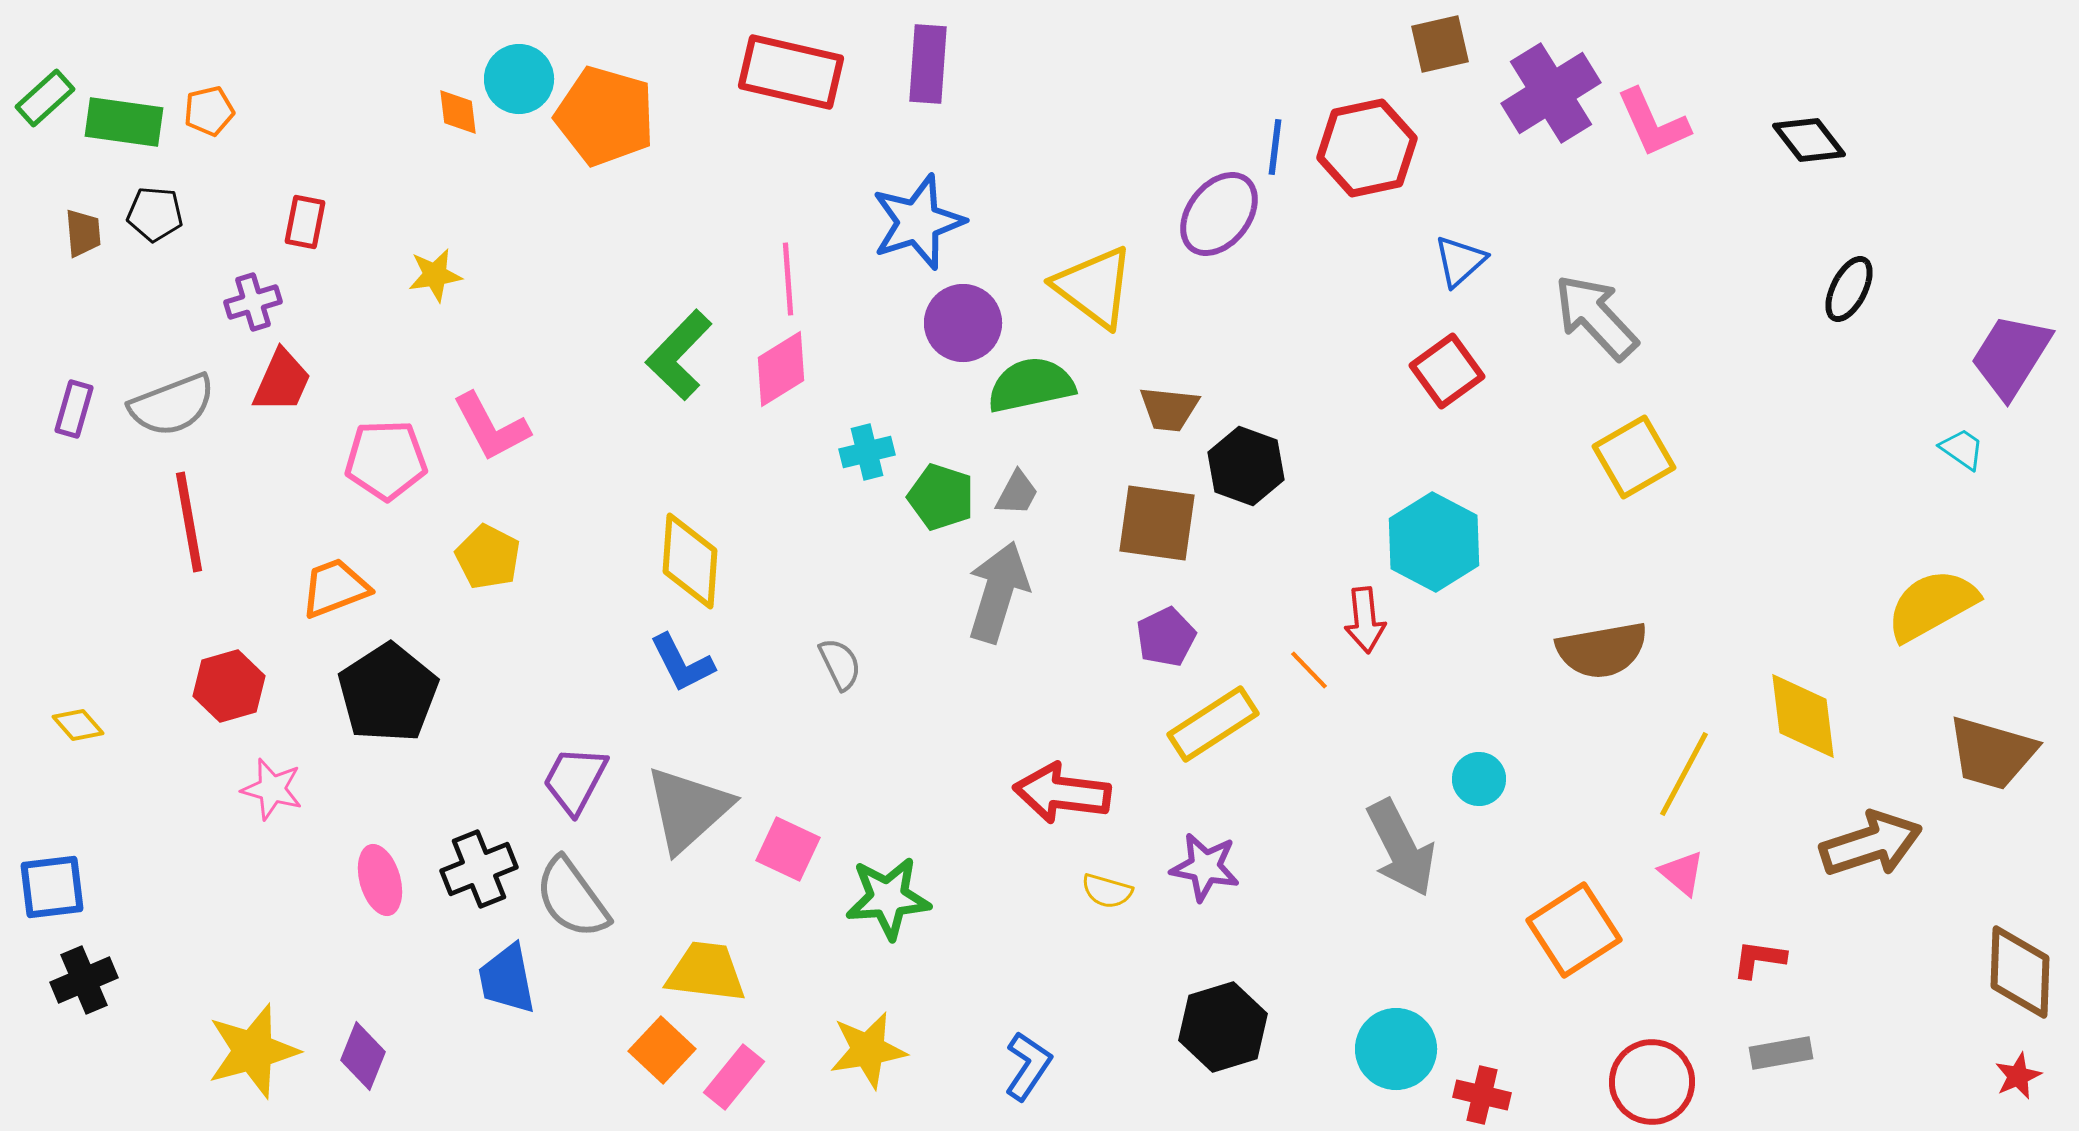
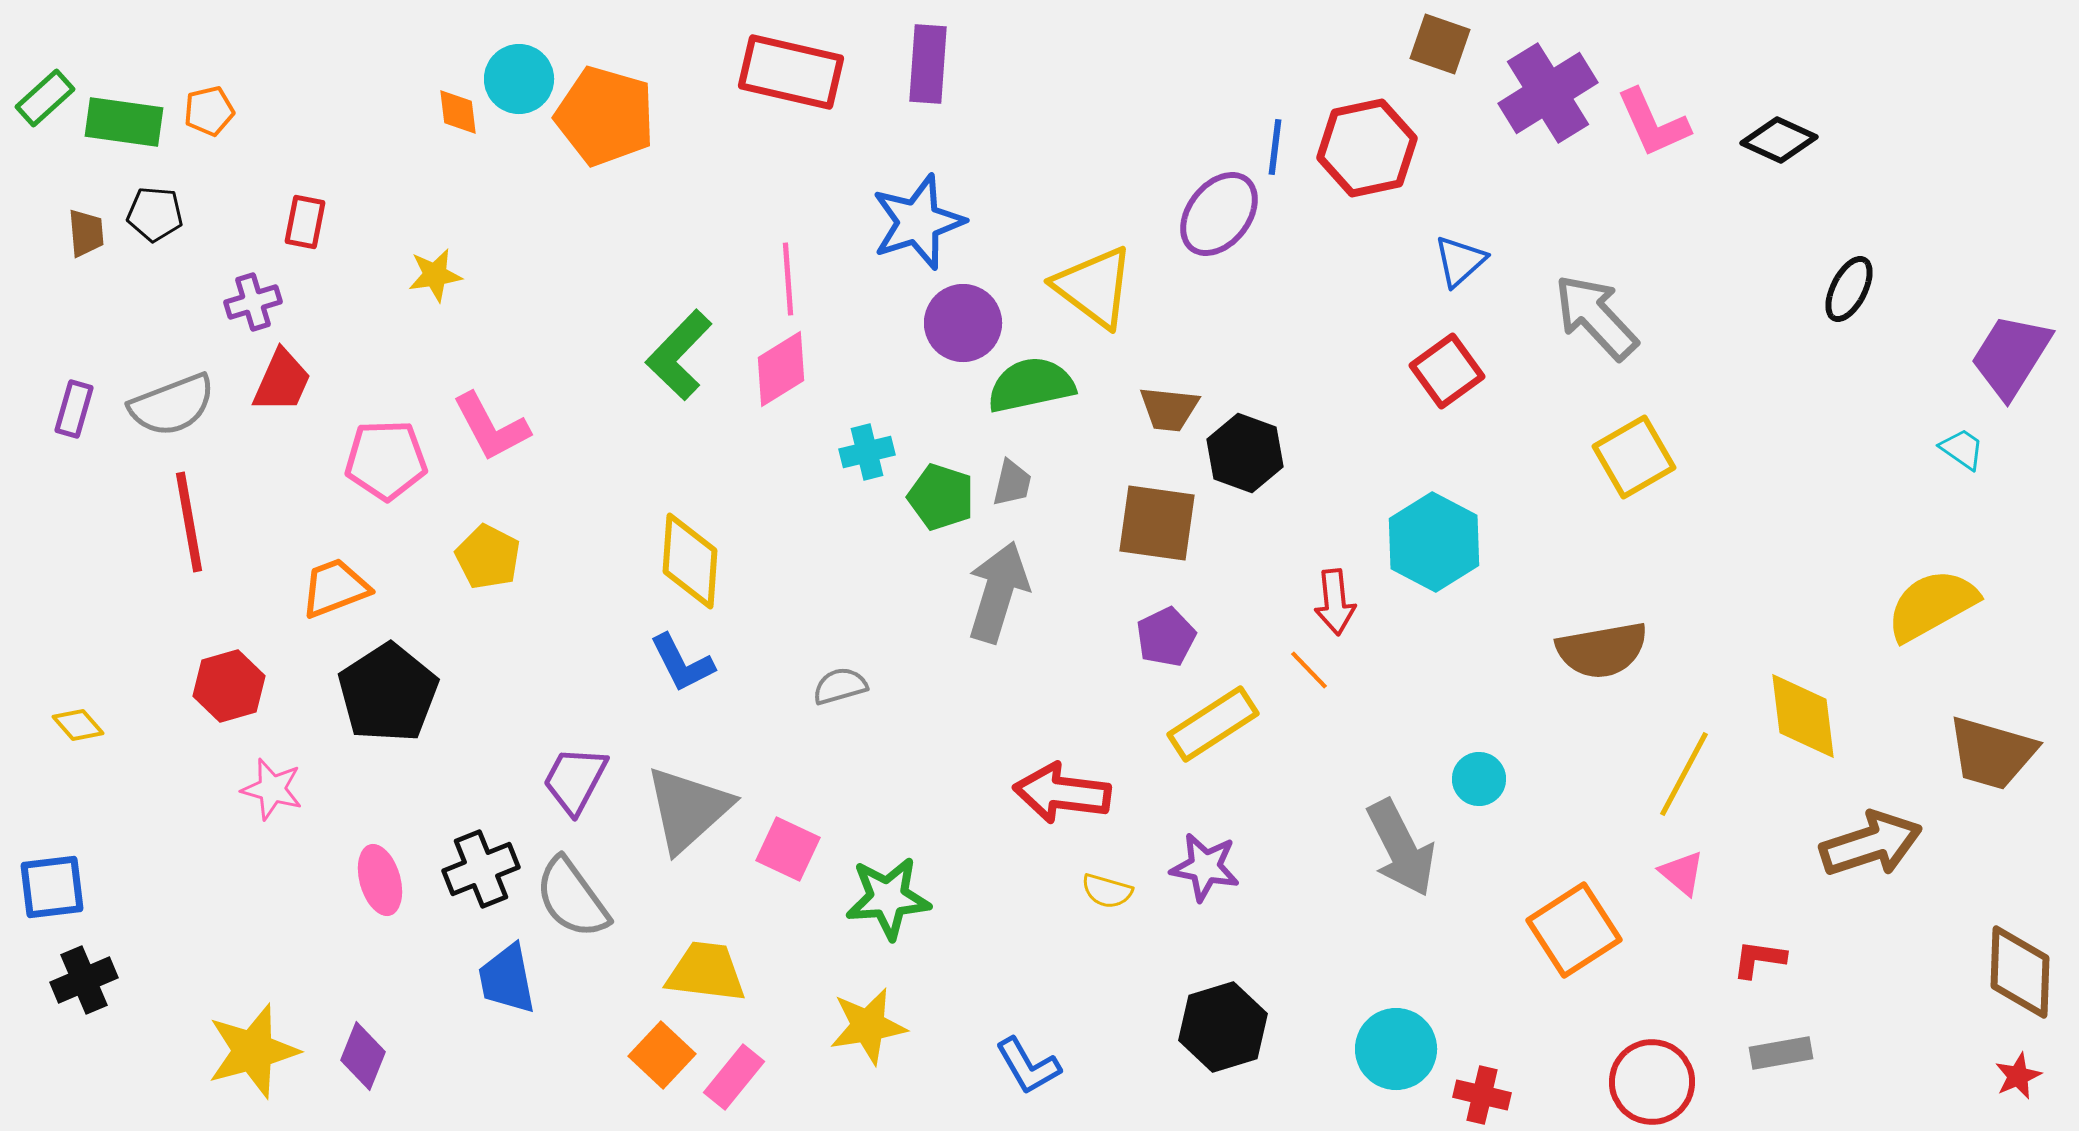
brown square at (1440, 44): rotated 32 degrees clockwise
purple cross at (1551, 93): moved 3 px left
black diamond at (1809, 140): moved 30 px left; rotated 28 degrees counterclockwise
brown trapezoid at (83, 233): moved 3 px right
black hexagon at (1246, 466): moved 1 px left, 13 px up
gray trapezoid at (1017, 493): moved 5 px left, 10 px up; rotated 15 degrees counterclockwise
red arrow at (1365, 620): moved 30 px left, 18 px up
gray semicircle at (840, 664): moved 22 px down; rotated 80 degrees counterclockwise
black cross at (479, 869): moved 2 px right
orange square at (662, 1050): moved 5 px down
yellow star at (868, 1050): moved 24 px up
blue L-shape at (1028, 1066): rotated 116 degrees clockwise
